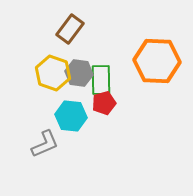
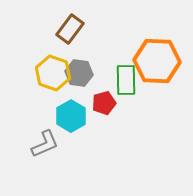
green rectangle: moved 25 px right
cyan hexagon: rotated 24 degrees clockwise
